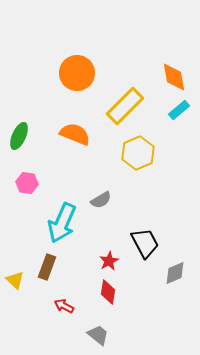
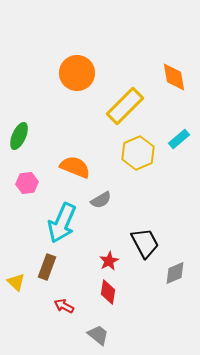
cyan rectangle: moved 29 px down
orange semicircle: moved 33 px down
pink hexagon: rotated 15 degrees counterclockwise
yellow triangle: moved 1 px right, 2 px down
